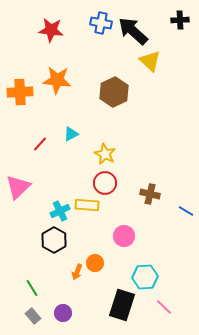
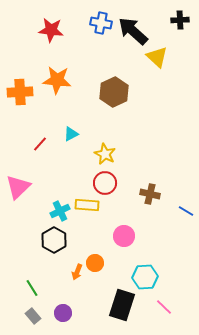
yellow triangle: moved 7 px right, 4 px up
